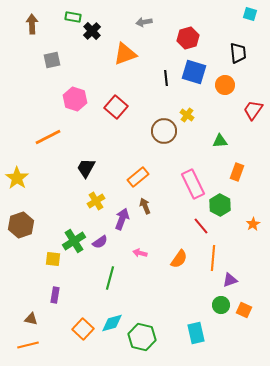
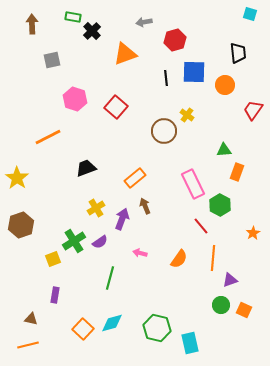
red hexagon at (188, 38): moved 13 px left, 2 px down
blue square at (194, 72): rotated 15 degrees counterclockwise
green triangle at (220, 141): moved 4 px right, 9 px down
black trapezoid at (86, 168): rotated 40 degrees clockwise
orange rectangle at (138, 177): moved 3 px left, 1 px down
yellow cross at (96, 201): moved 7 px down
orange star at (253, 224): moved 9 px down
yellow square at (53, 259): rotated 28 degrees counterclockwise
cyan rectangle at (196, 333): moved 6 px left, 10 px down
green hexagon at (142, 337): moved 15 px right, 9 px up
